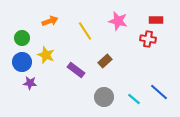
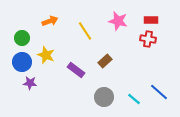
red rectangle: moved 5 px left
